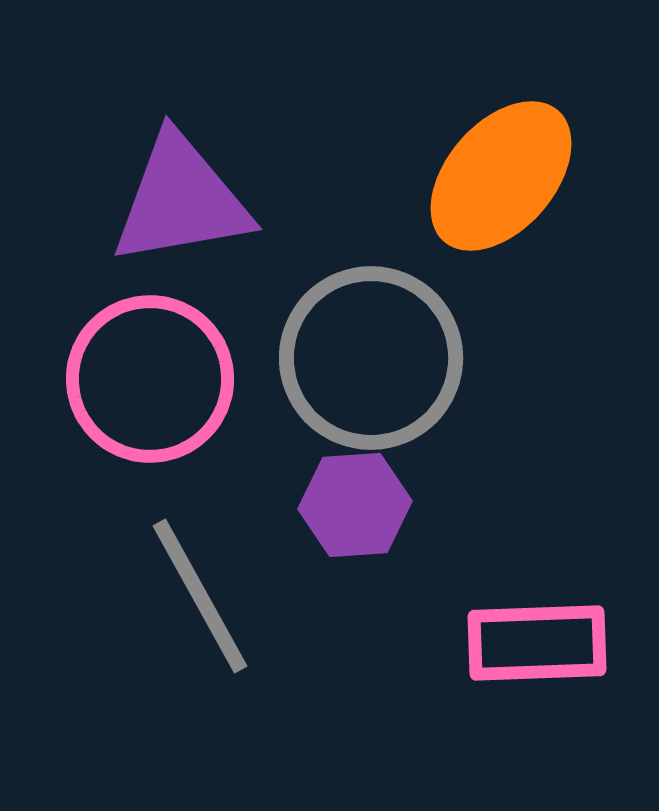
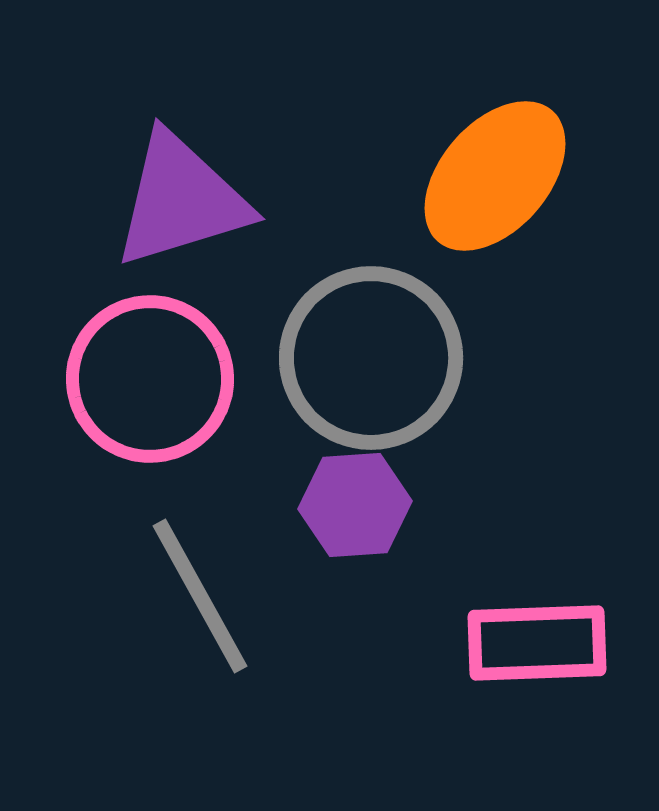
orange ellipse: moved 6 px left
purple triangle: rotated 7 degrees counterclockwise
